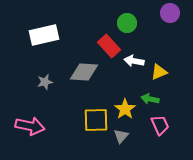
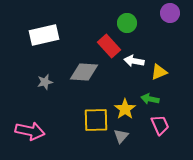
pink arrow: moved 5 px down
